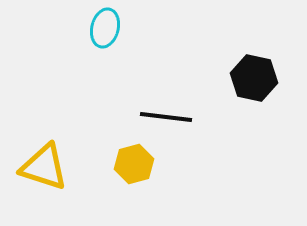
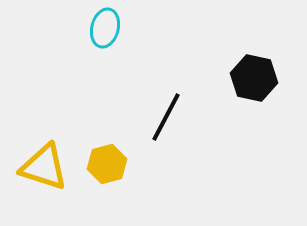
black line: rotated 69 degrees counterclockwise
yellow hexagon: moved 27 px left
